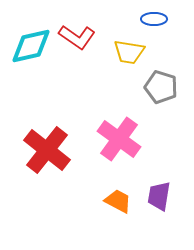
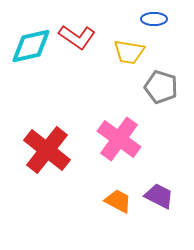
purple trapezoid: rotated 108 degrees clockwise
